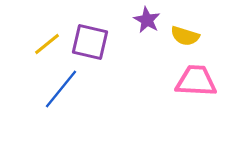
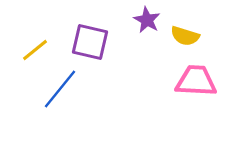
yellow line: moved 12 px left, 6 px down
blue line: moved 1 px left
